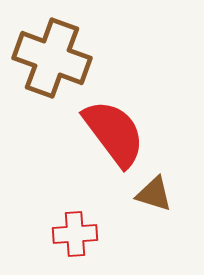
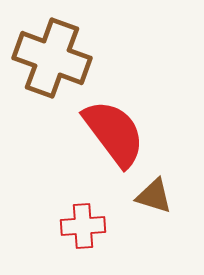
brown triangle: moved 2 px down
red cross: moved 8 px right, 8 px up
